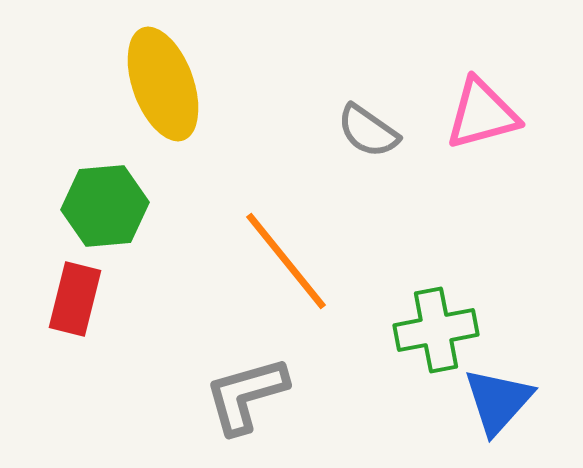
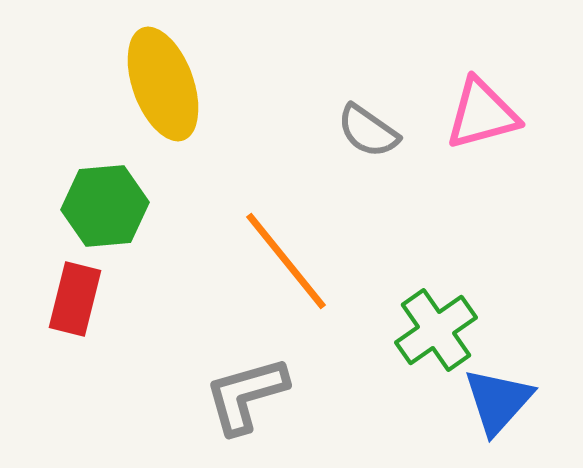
green cross: rotated 24 degrees counterclockwise
